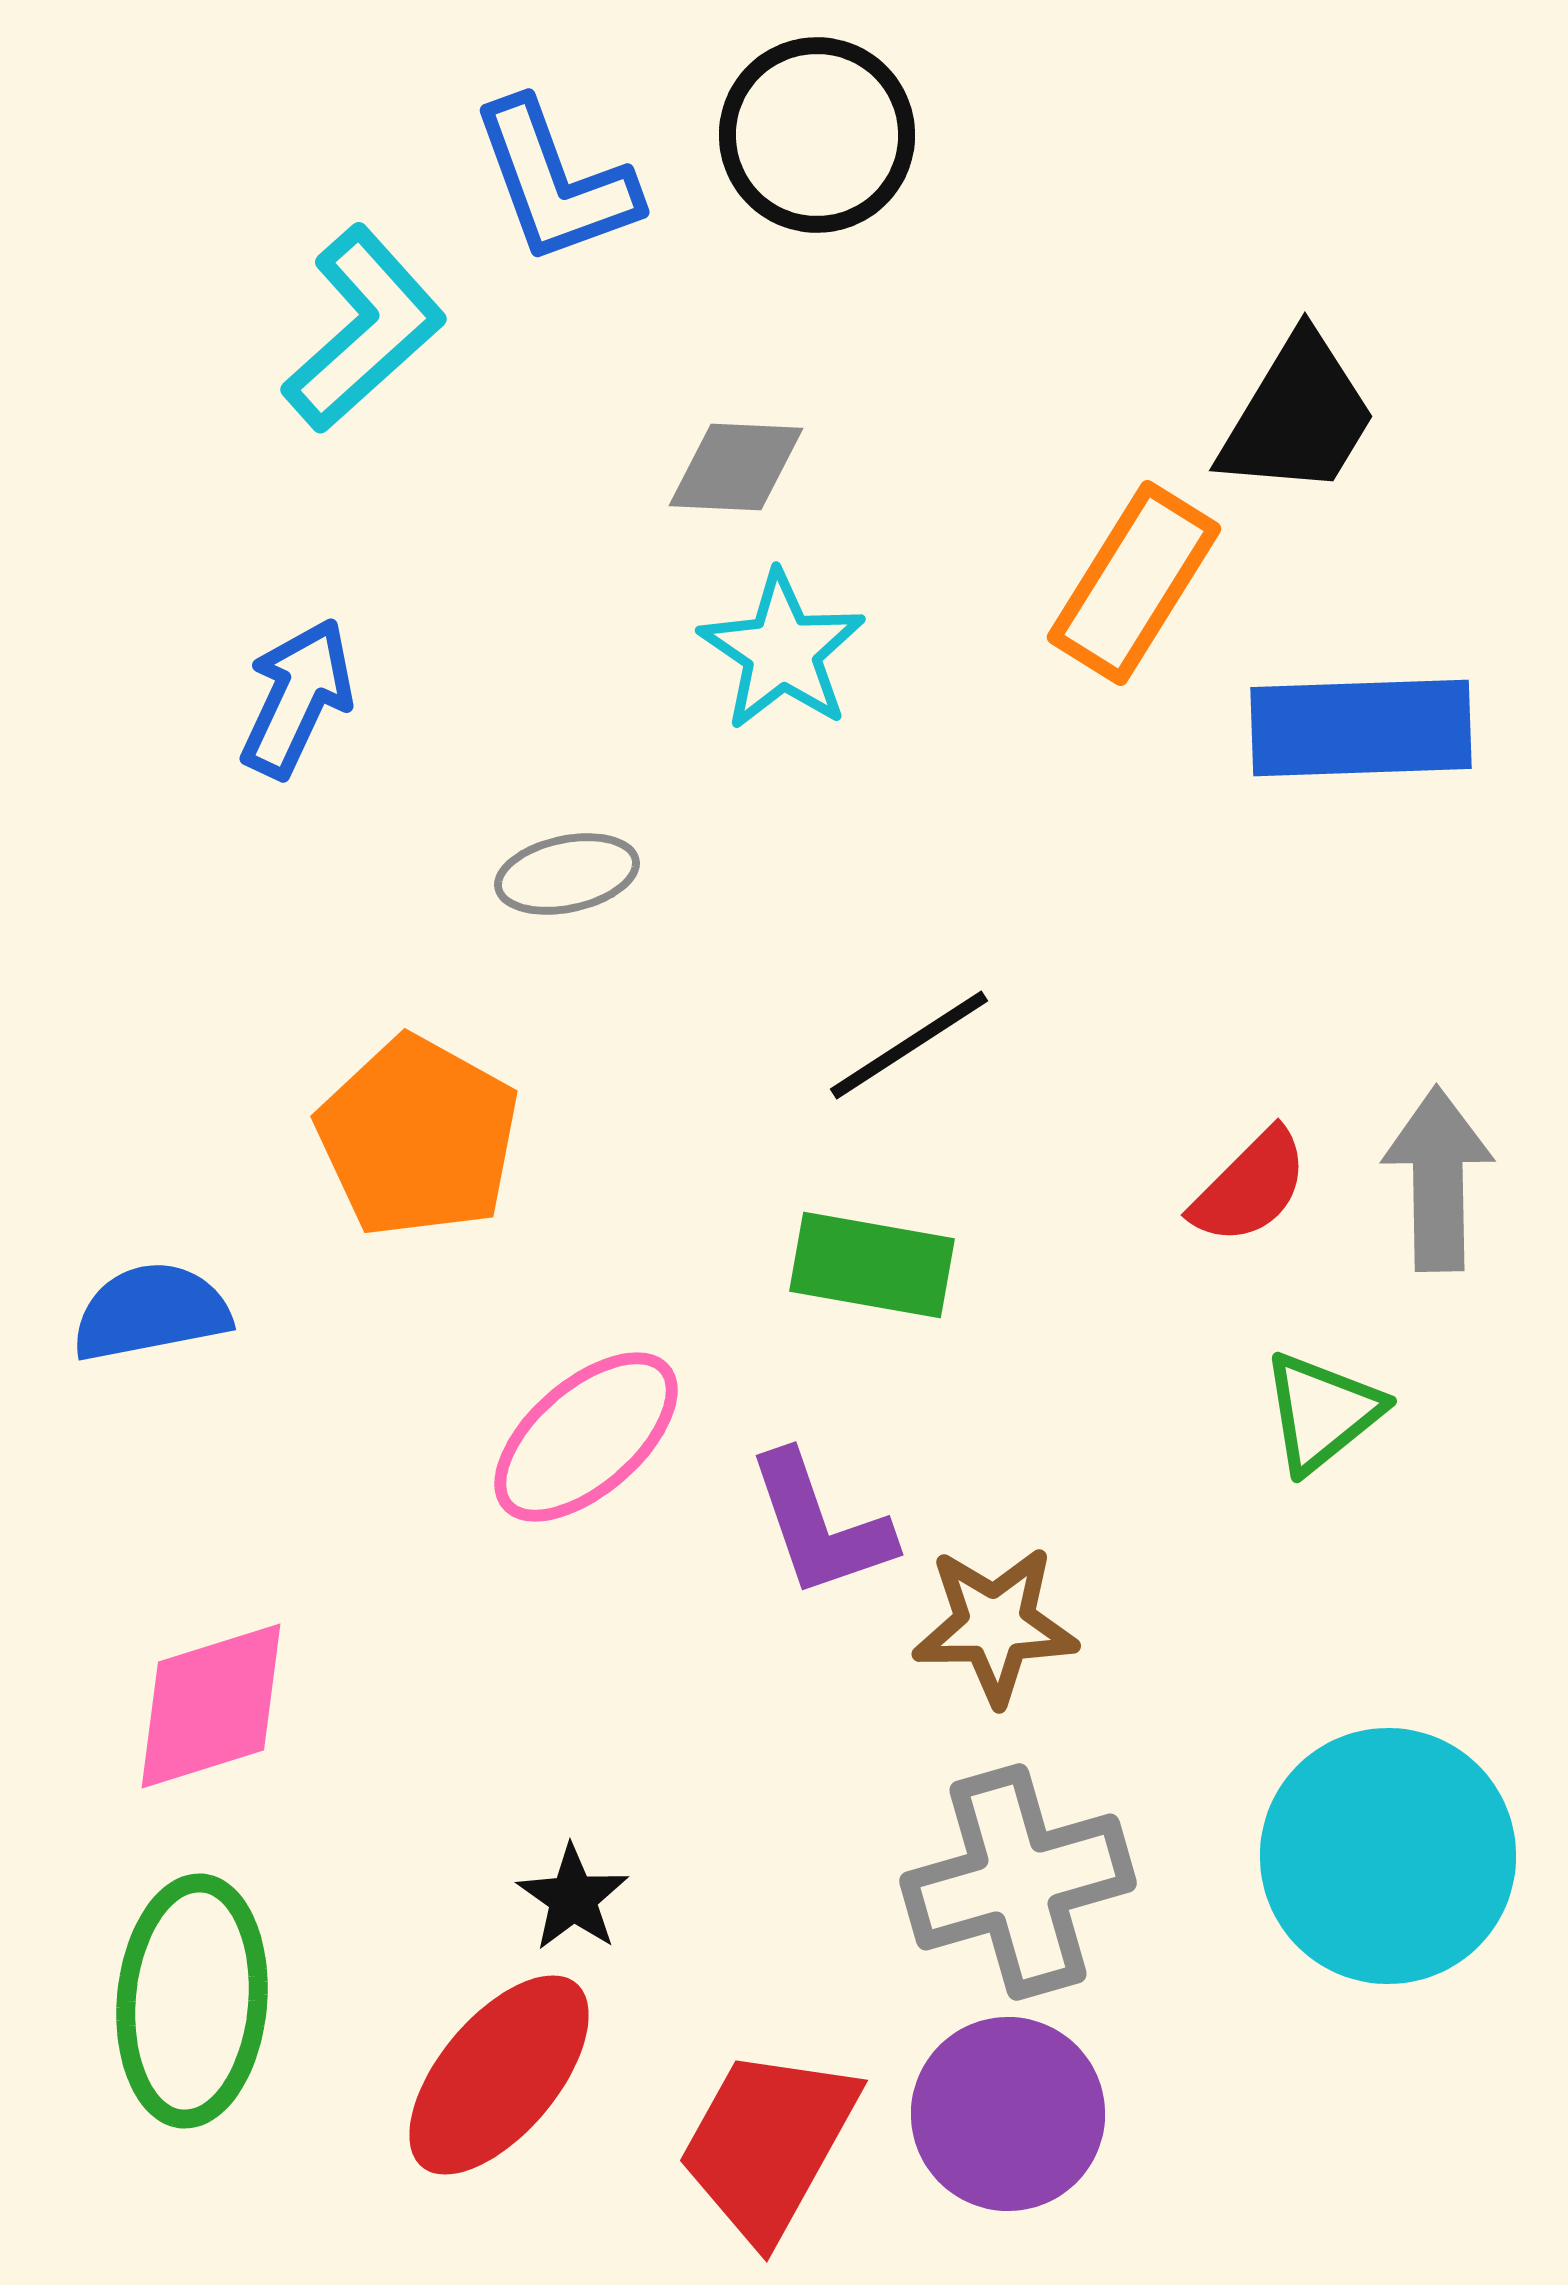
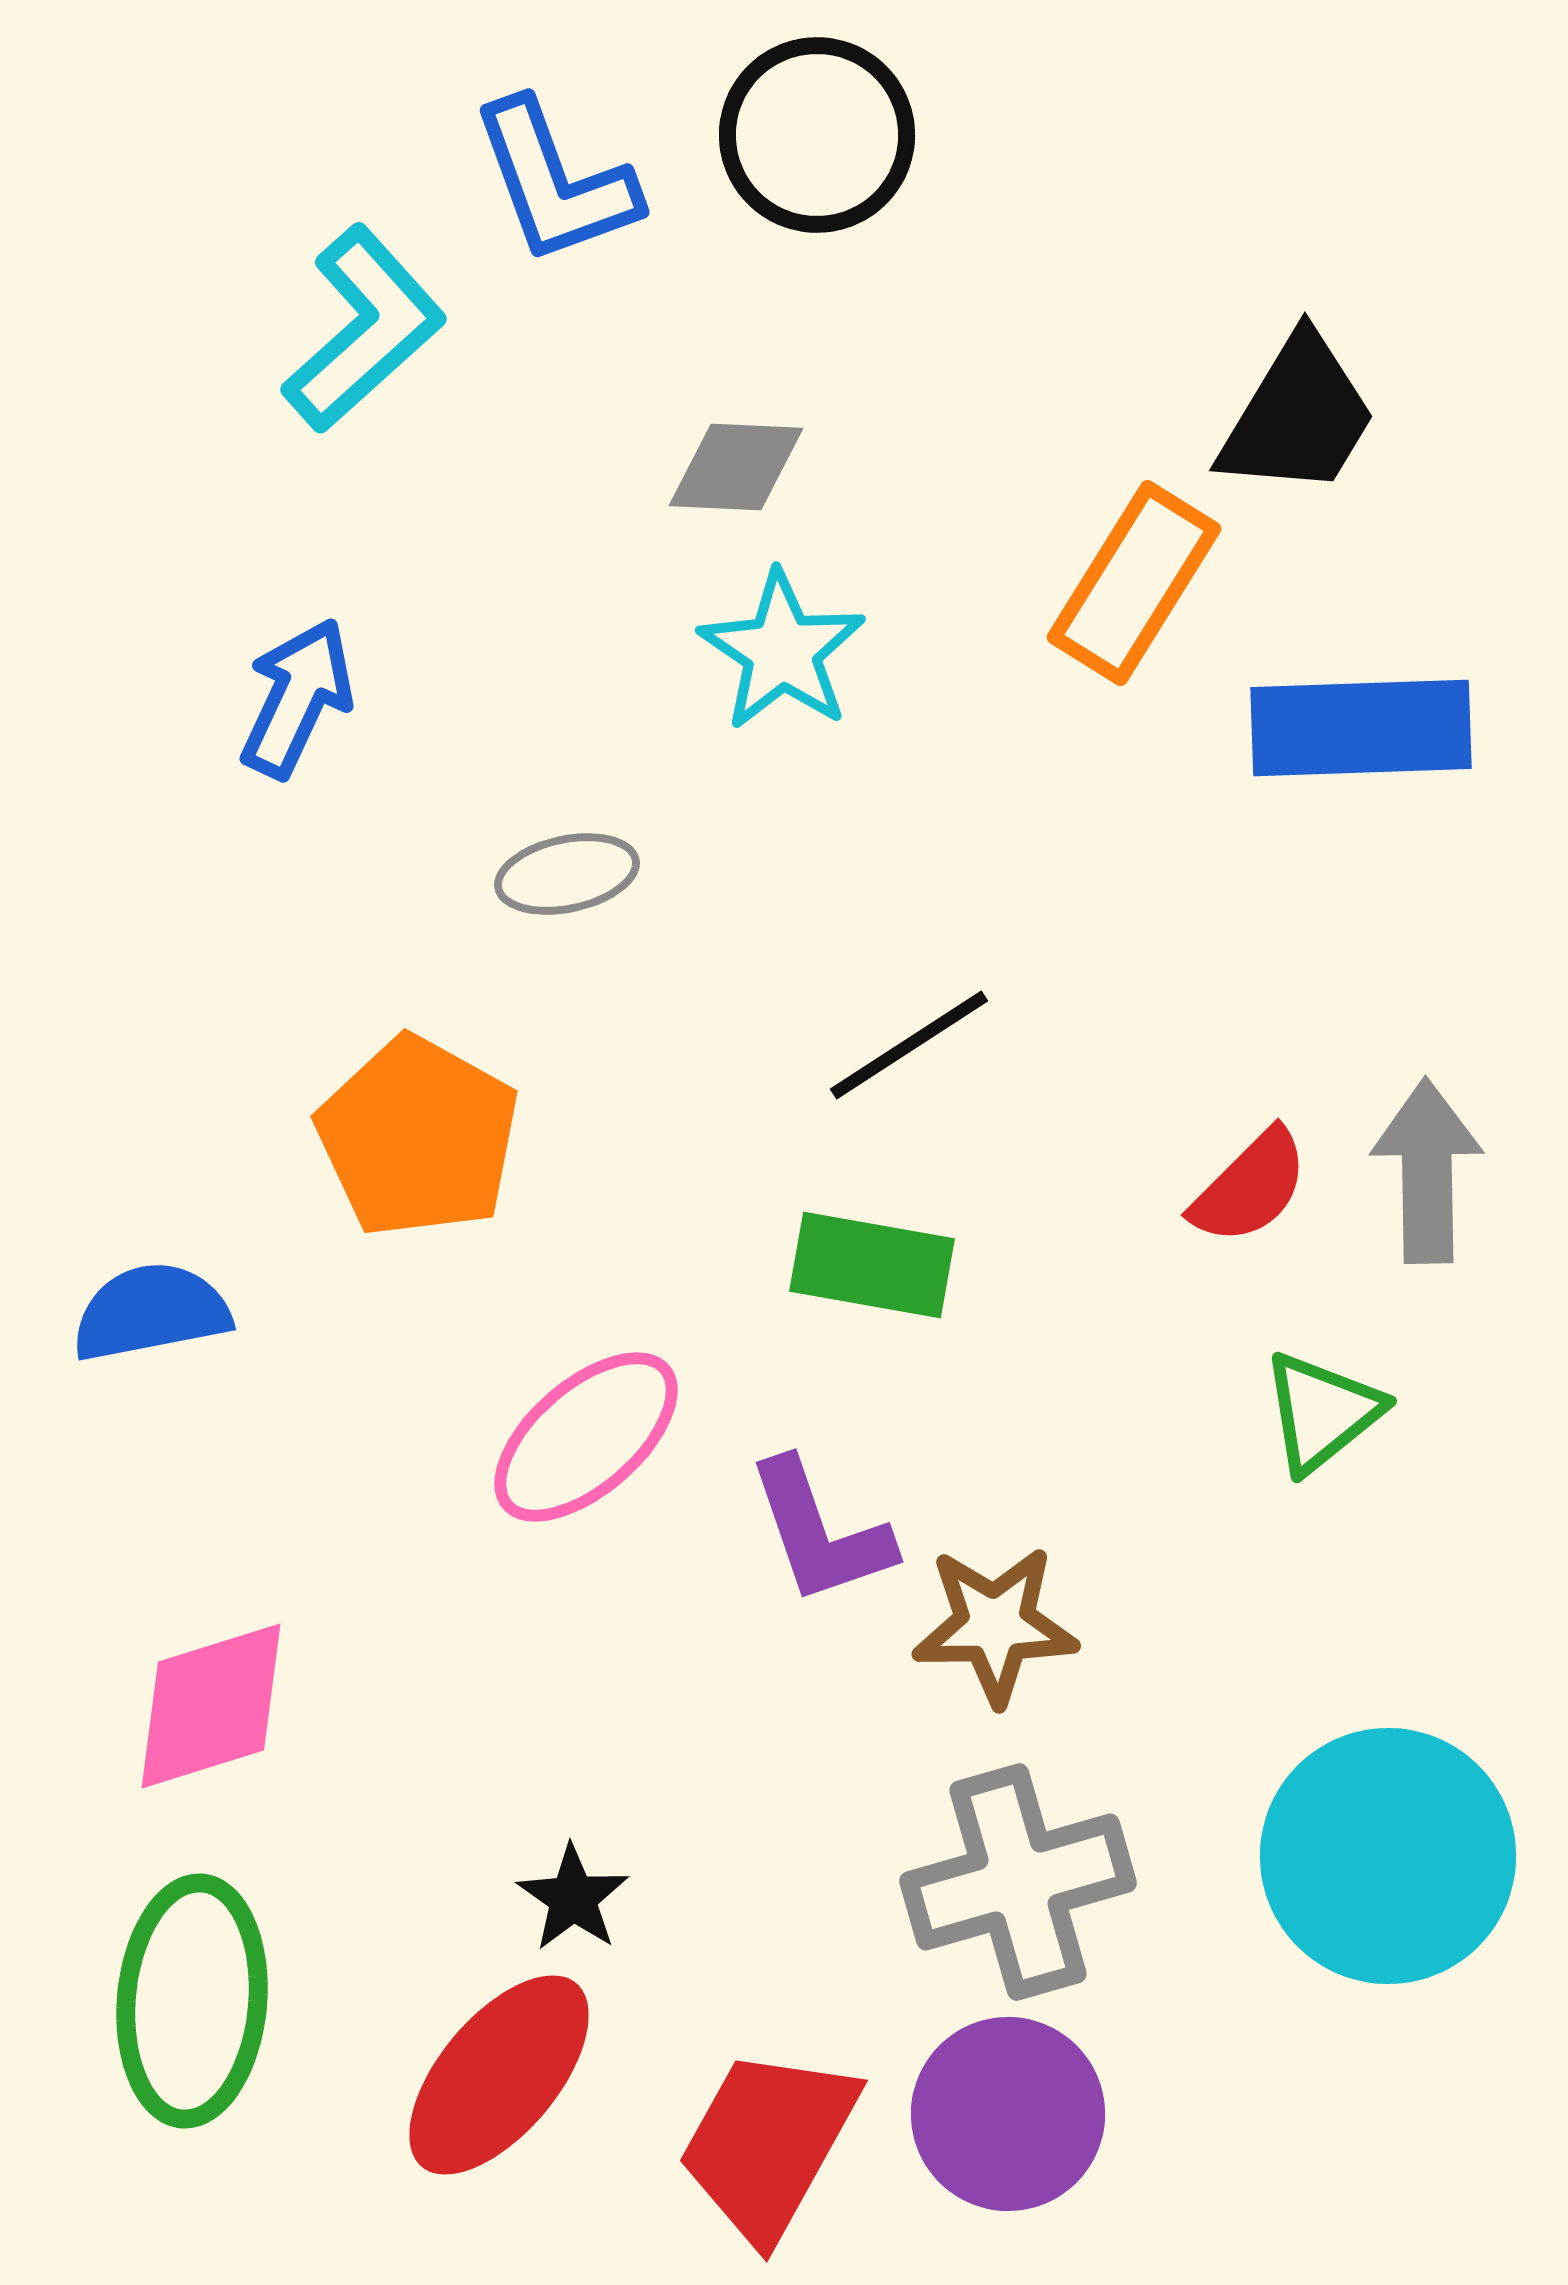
gray arrow: moved 11 px left, 8 px up
purple L-shape: moved 7 px down
